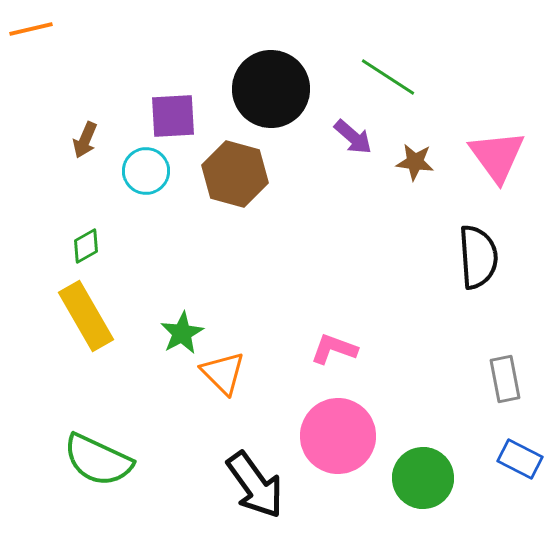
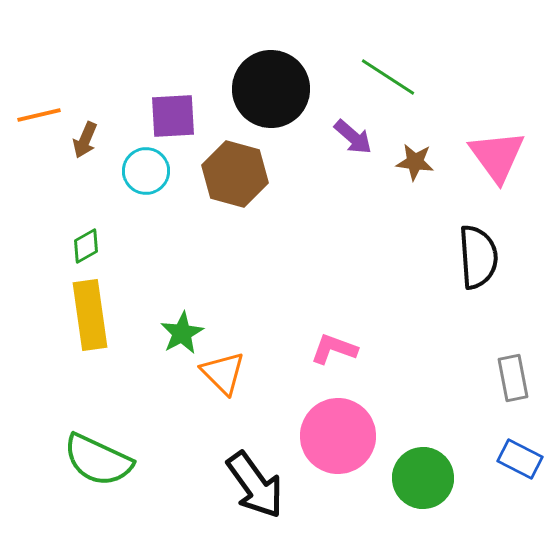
orange line: moved 8 px right, 86 px down
yellow rectangle: moved 4 px right, 1 px up; rotated 22 degrees clockwise
gray rectangle: moved 8 px right, 1 px up
